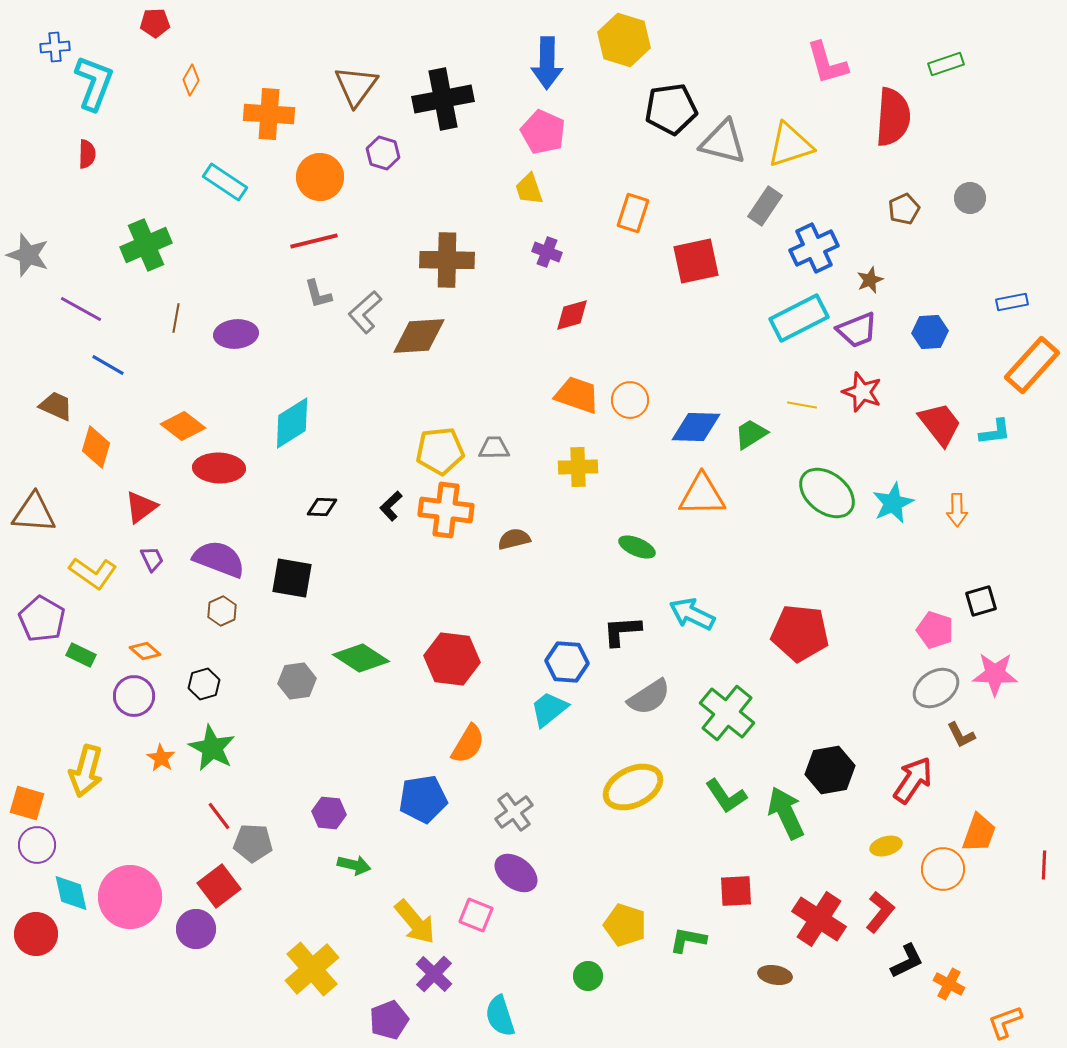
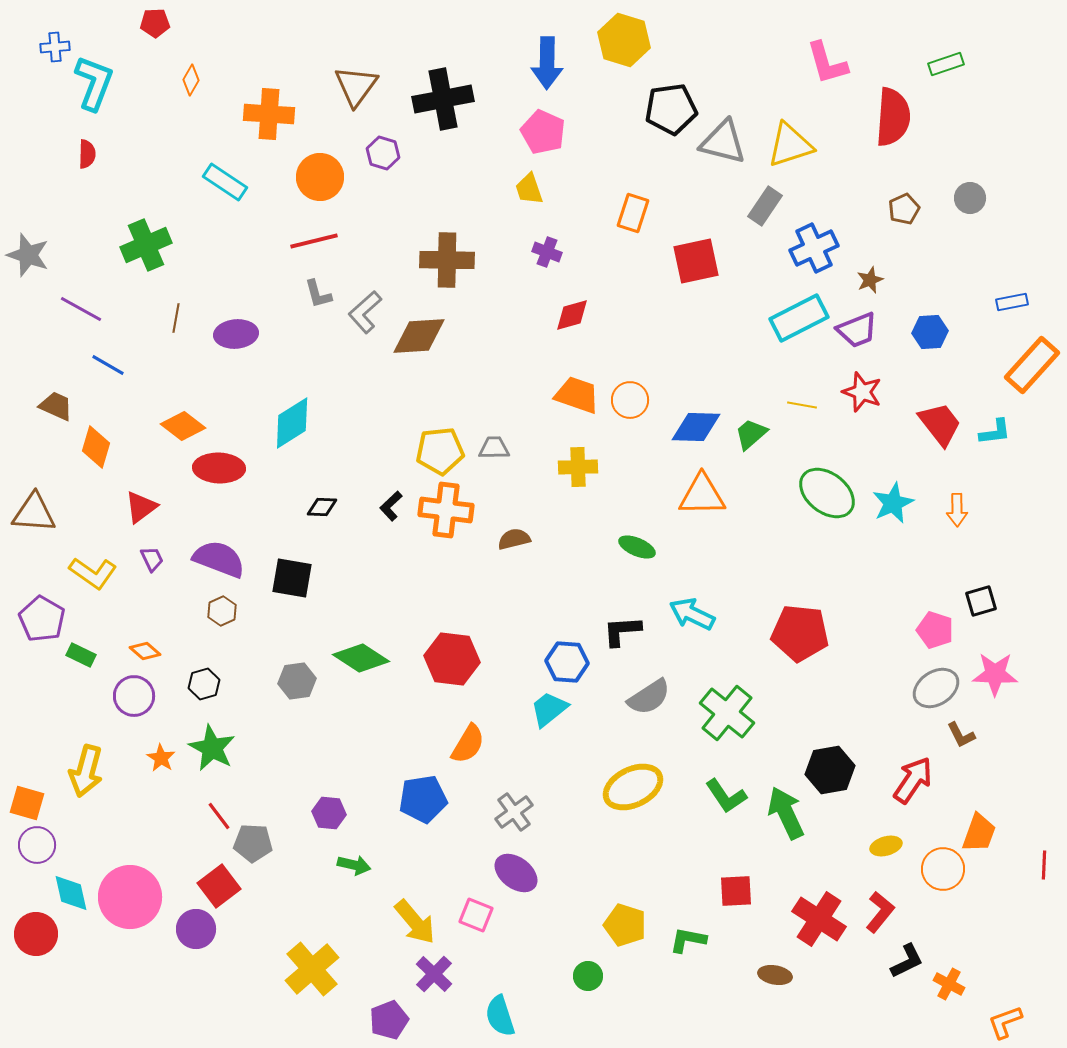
green trapezoid at (751, 434): rotated 9 degrees counterclockwise
